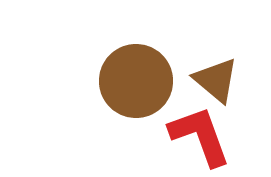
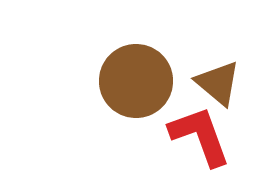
brown triangle: moved 2 px right, 3 px down
